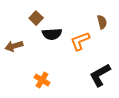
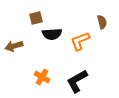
brown square: rotated 32 degrees clockwise
black L-shape: moved 23 px left, 6 px down
orange cross: moved 3 px up
